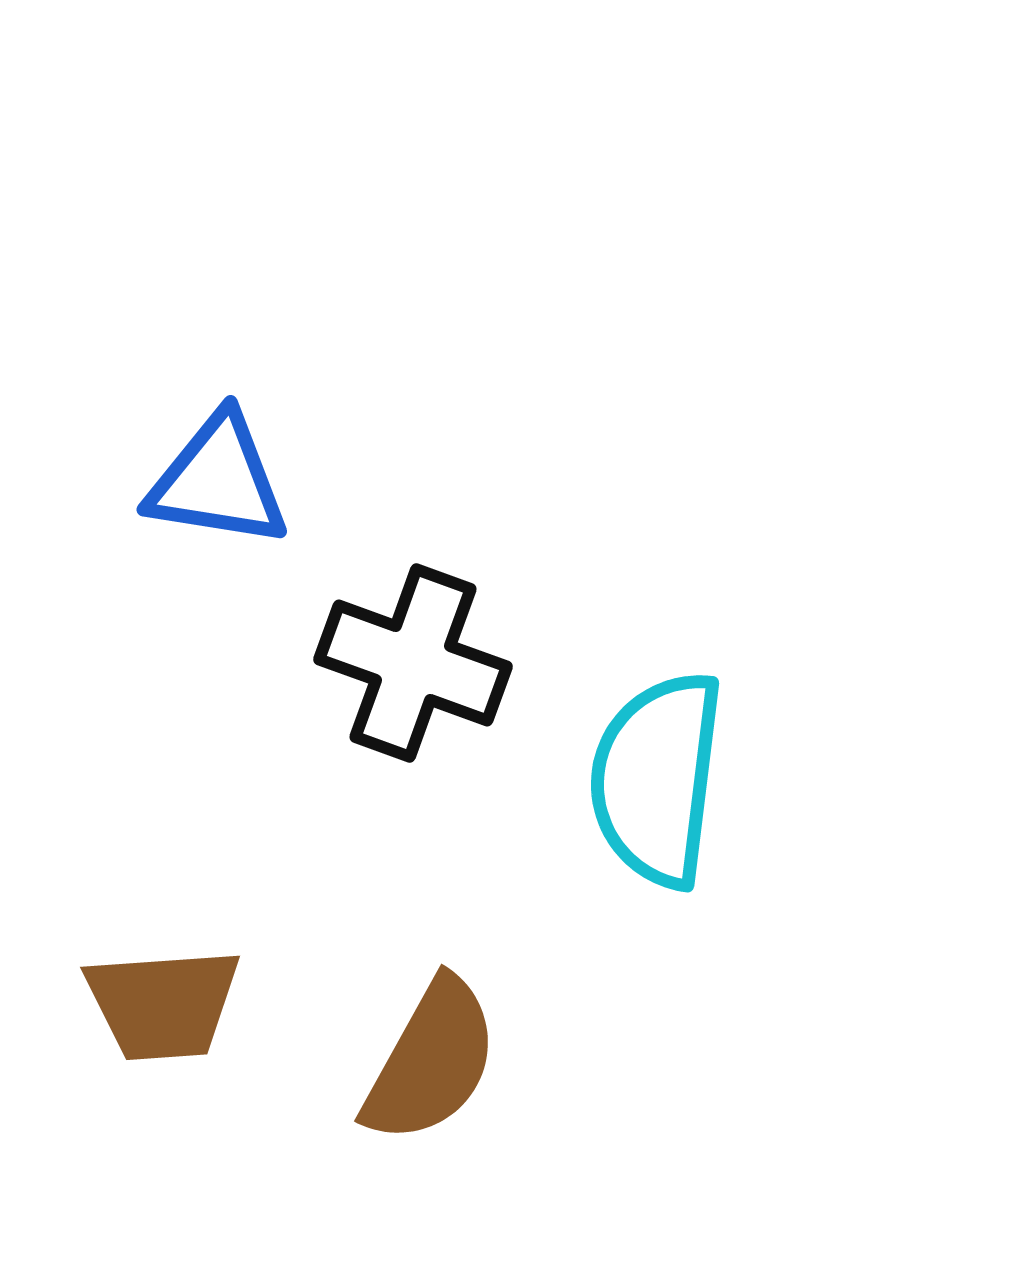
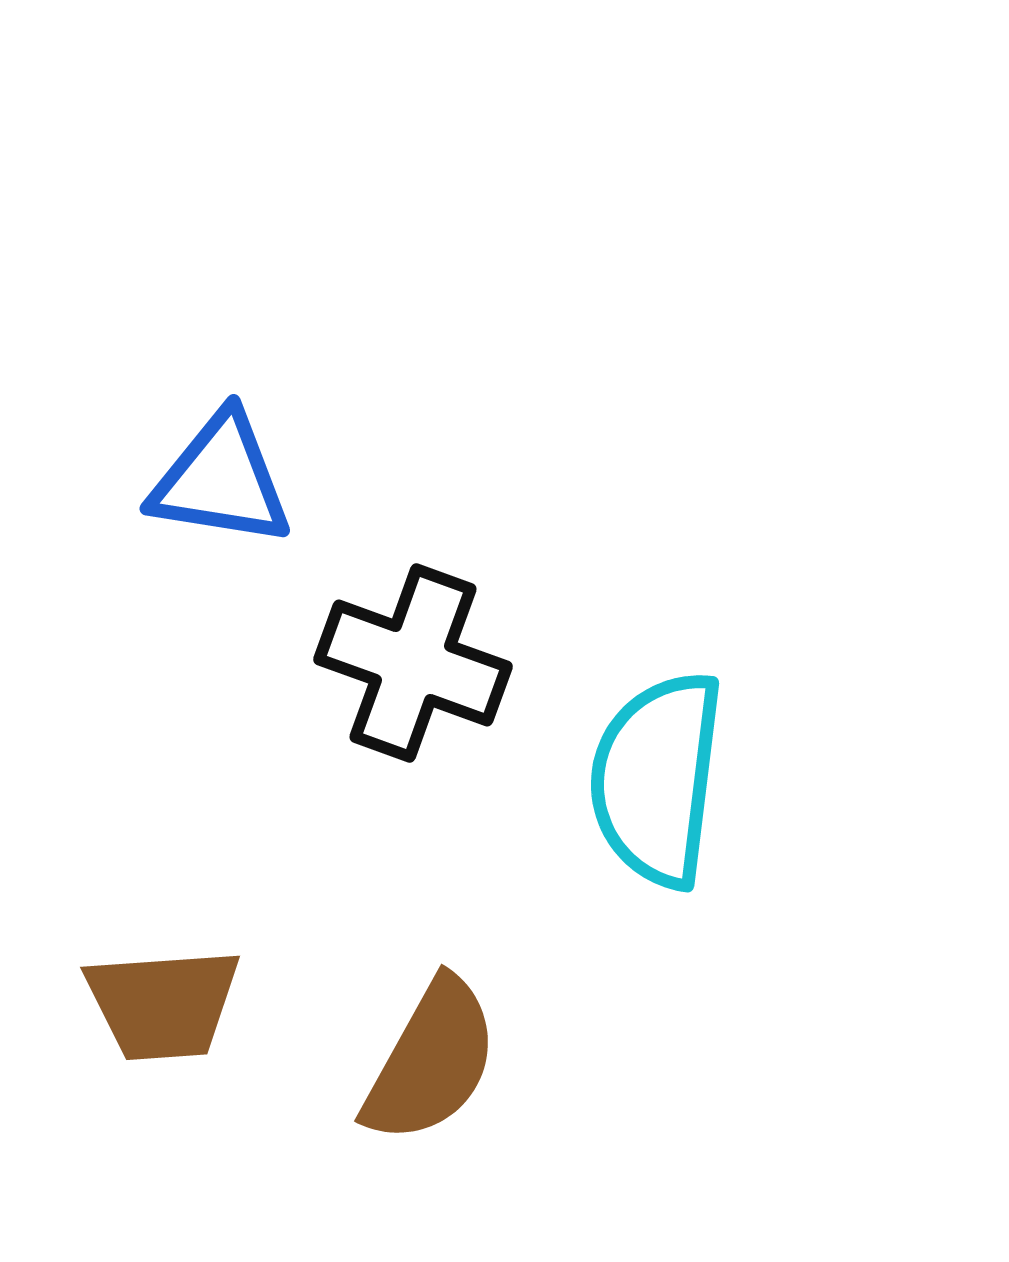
blue triangle: moved 3 px right, 1 px up
